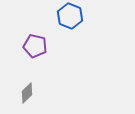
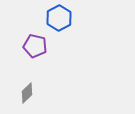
blue hexagon: moved 11 px left, 2 px down; rotated 10 degrees clockwise
